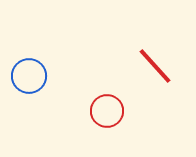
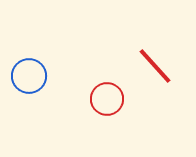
red circle: moved 12 px up
